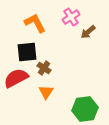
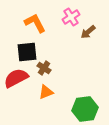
orange triangle: rotated 35 degrees clockwise
